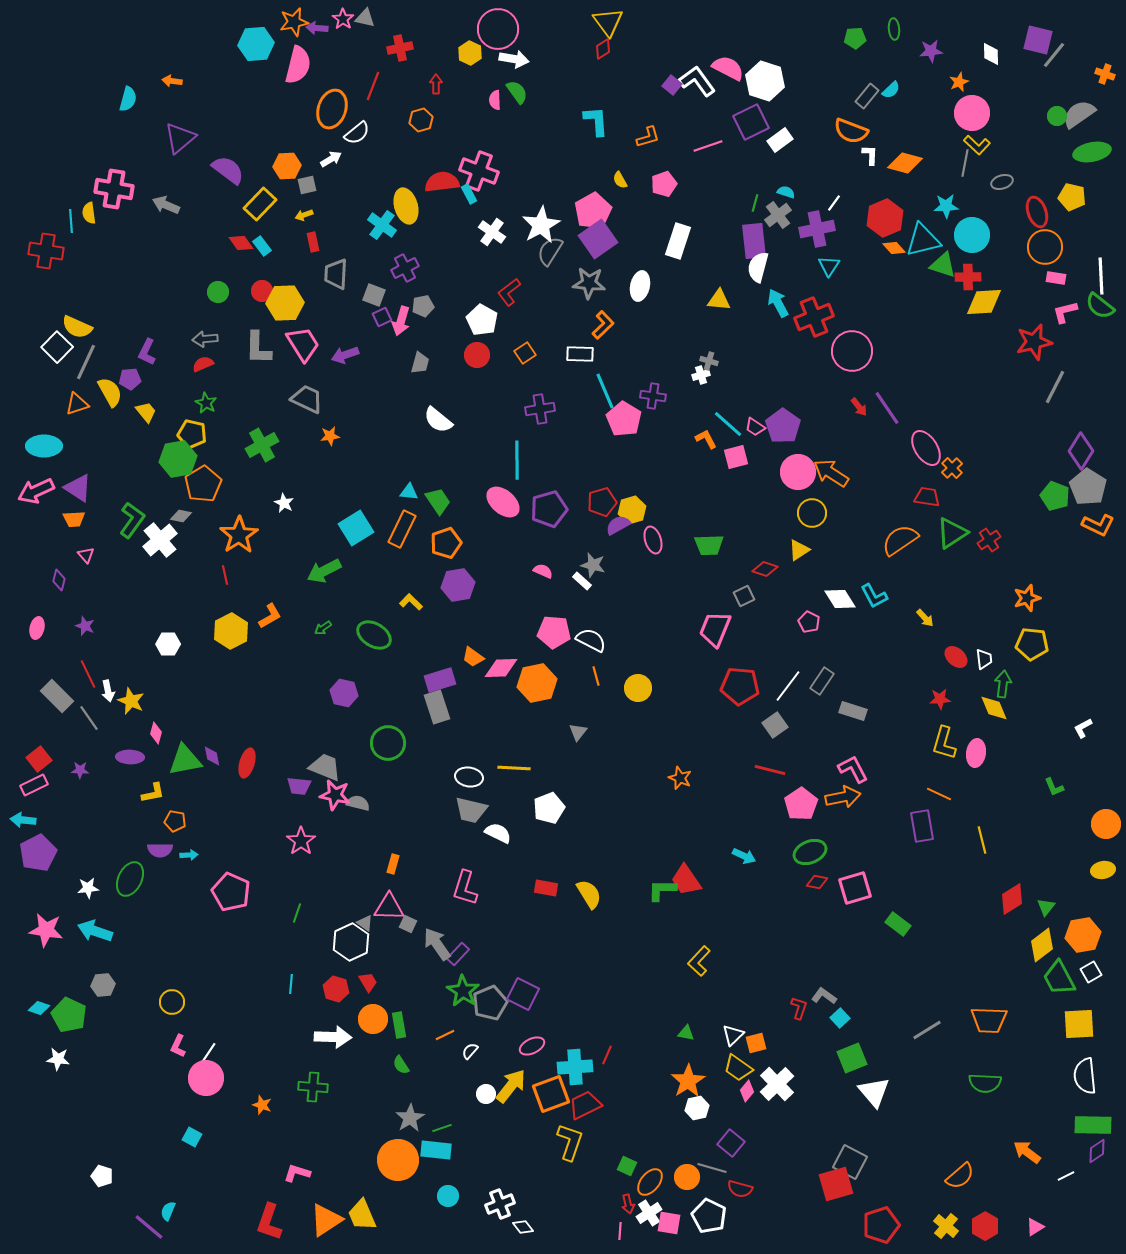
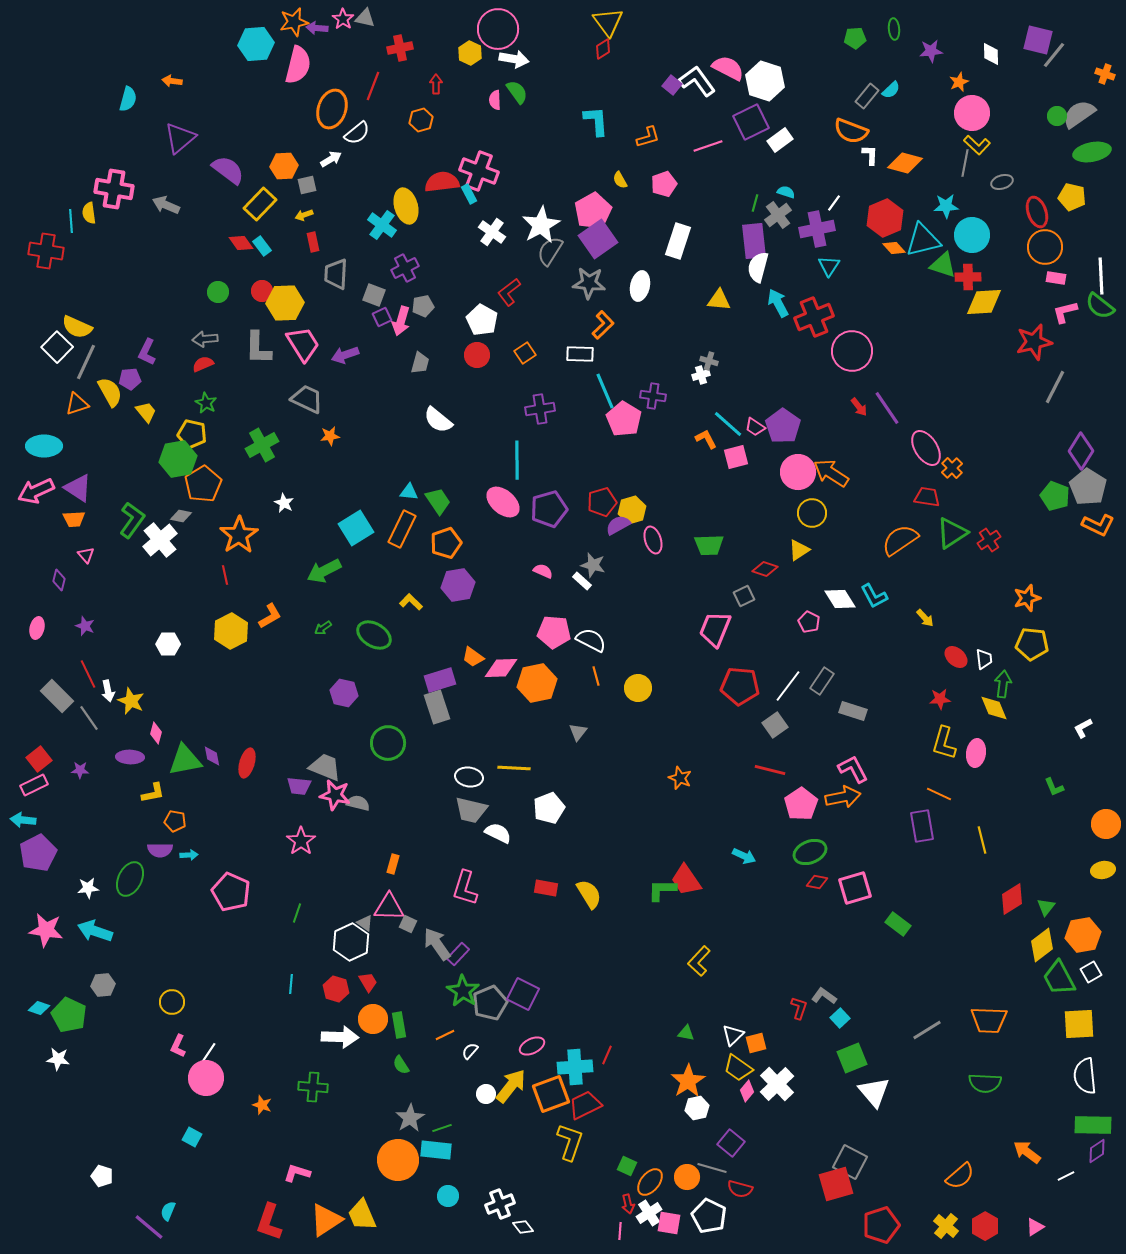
orange hexagon at (287, 166): moved 3 px left
white arrow at (333, 1037): moved 7 px right
